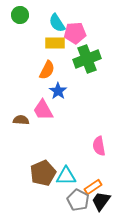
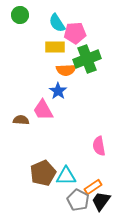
yellow rectangle: moved 4 px down
orange semicircle: moved 19 px right; rotated 60 degrees clockwise
